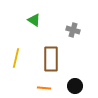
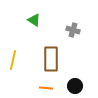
yellow line: moved 3 px left, 2 px down
orange line: moved 2 px right
